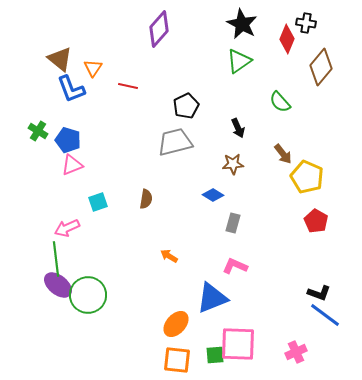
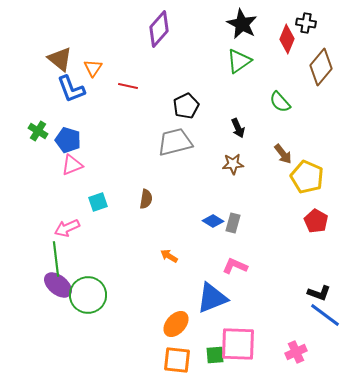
blue diamond: moved 26 px down
